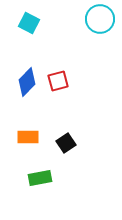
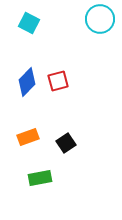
orange rectangle: rotated 20 degrees counterclockwise
